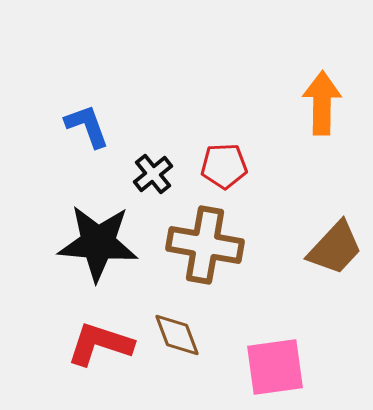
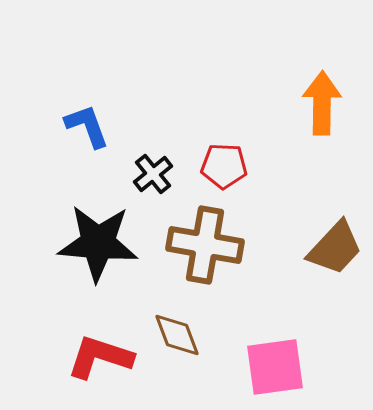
red pentagon: rotated 6 degrees clockwise
red L-shape: moved 13 px down
